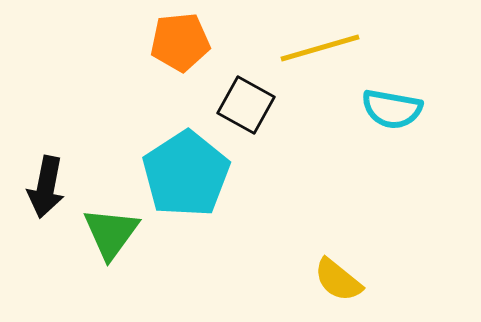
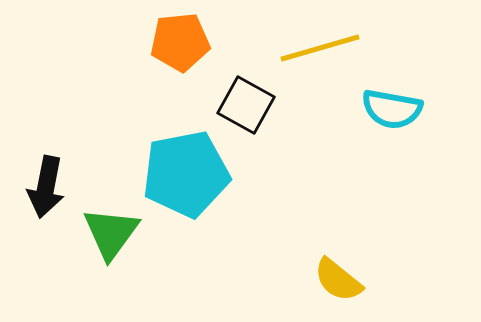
cyan pentagon: rotated 22 degrees clockwise
